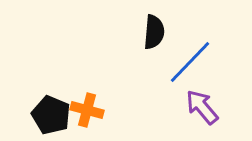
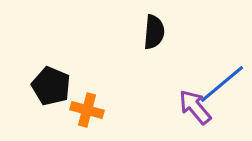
blue line: moved 32 px right, 22 px down; rotated 6 degrees clockwise
purple arrow: moved 7 px left
black pentagon: moved 29 px up
